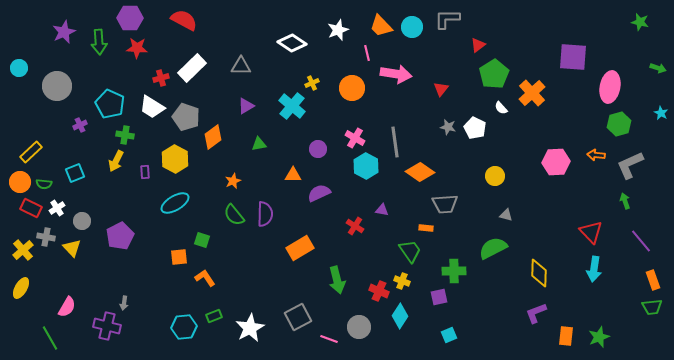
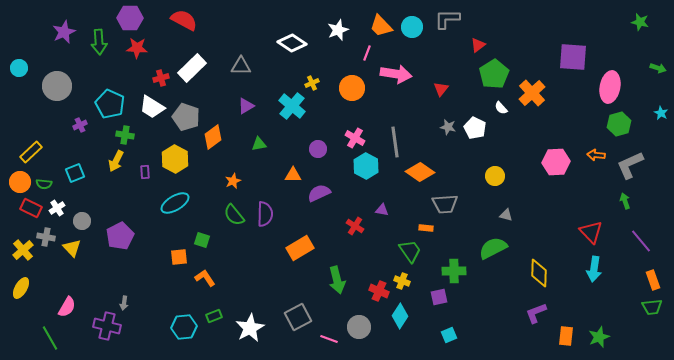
pink line at (367, 53): rotated 35 degrees clockwise
